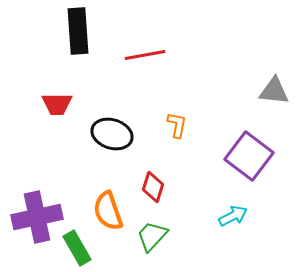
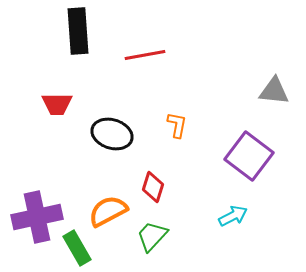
orange semicircle: rotated 81 degrees clockwise
